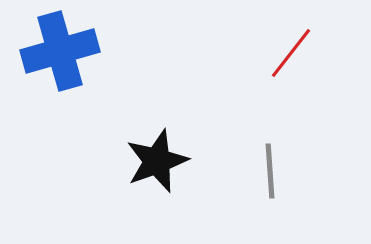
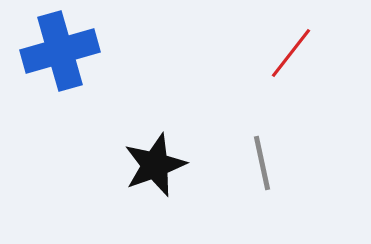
black star: moved 2 px left, 4 px down
gray line: moved 8 px left, 8 px up; rotated 8 degrees counterclockwise
